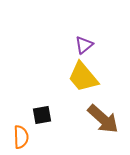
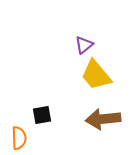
yellow trapezoid: moved 13 px right, 2 px up
brown arrow: rotated 132 degrees clockwise
orange semicircle: moved 2 px left, 1 px down
